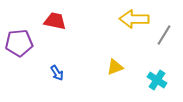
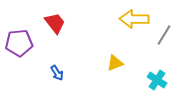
red trapezoid: moved 2 px down; rotated 40 degrees clockwise
yellow triangle: moved 4 px up
